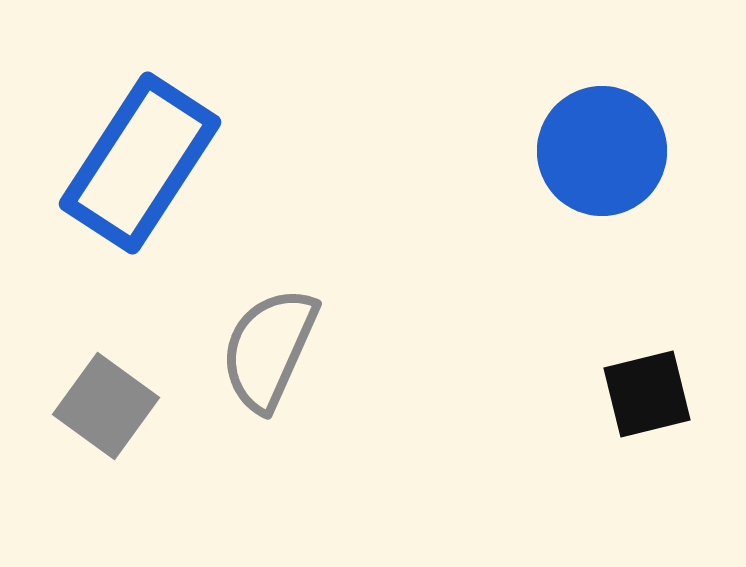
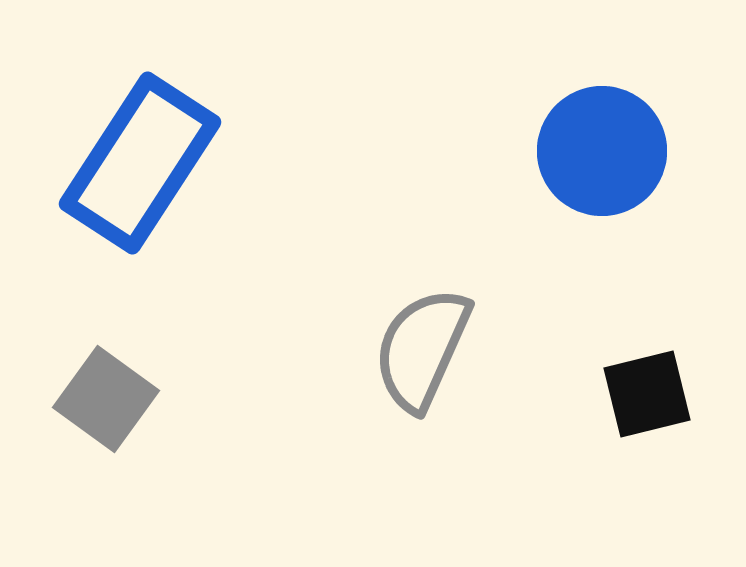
gray semicircle: moved 153 px right
gray square: moved 7 px up
